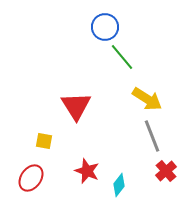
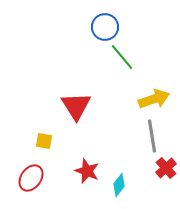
yellow arrow: moved 7 px right; rotated 52 degrees counterclockwise
gray line: rotated 12 degrees clockwise
red cross: moved 3 px up
